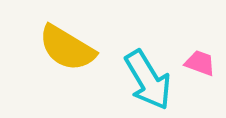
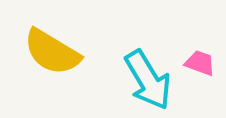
yellow semicircle: moved 15 px left, 4 px down
